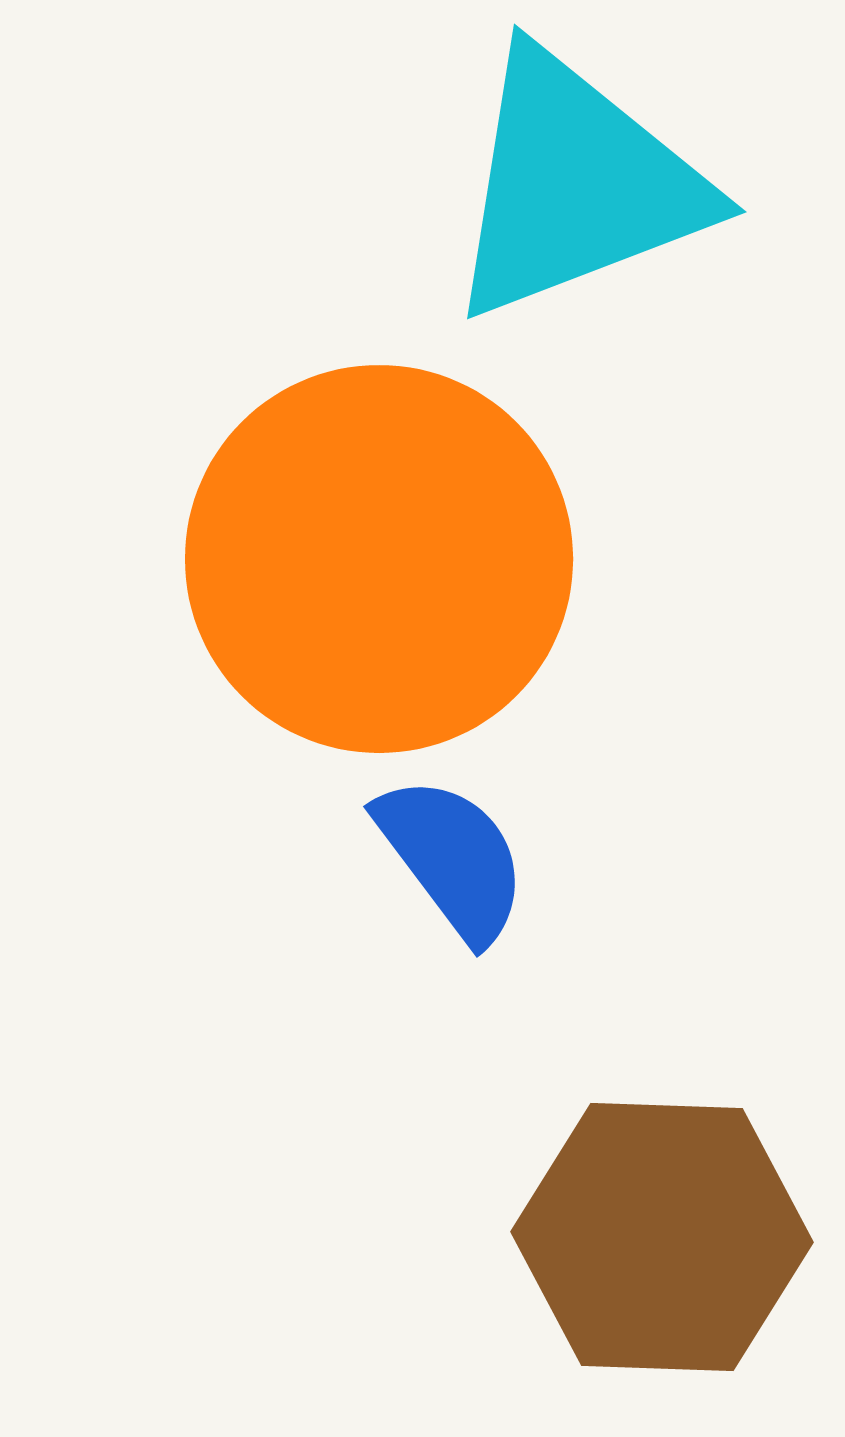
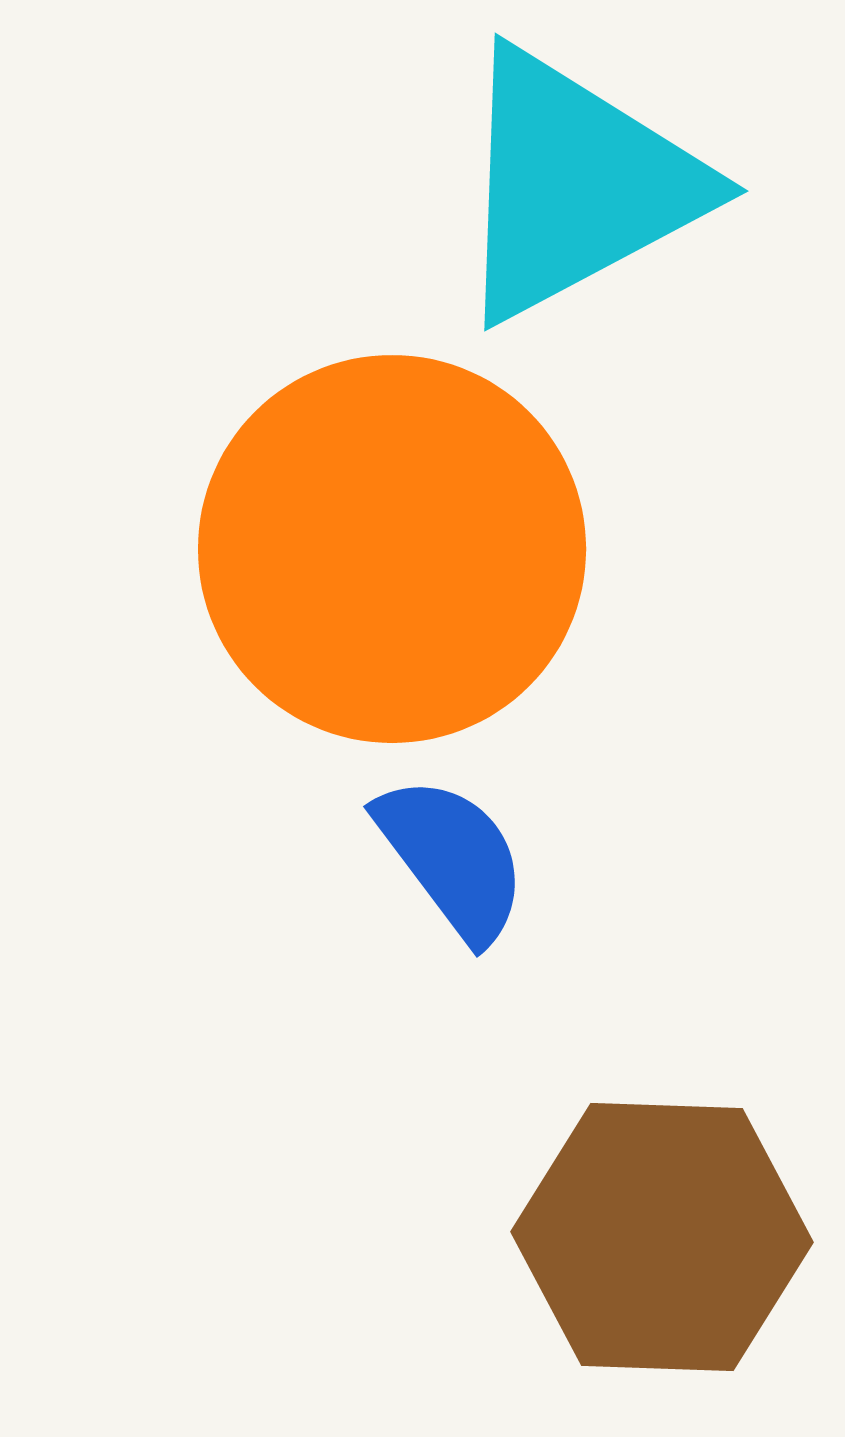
cyan triangle: rotated 7 degrees counterclockwise
orange circle: moved 13 px right, 10 px up
